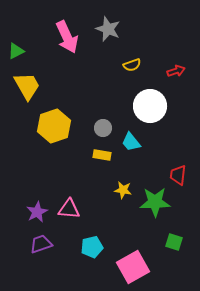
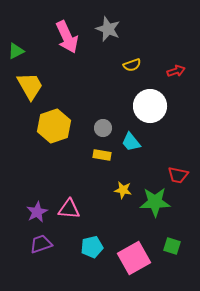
yellow trapezoid: moved 3 px right
red trapezoid: rotated 85 degrees counterclockwise
green square: moved 2 px left, 4 px down
pink square: moved 1 px right, 9 px up
